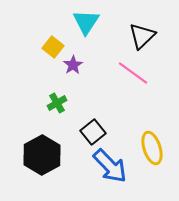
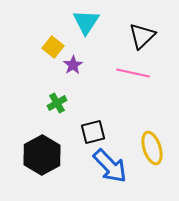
pink line: rotated 24 degrees counterclockwise
black square: rotated 25 degrees clockwise
